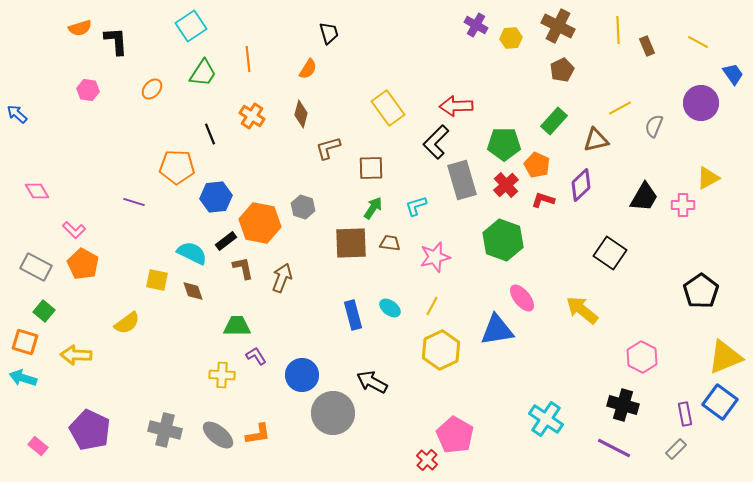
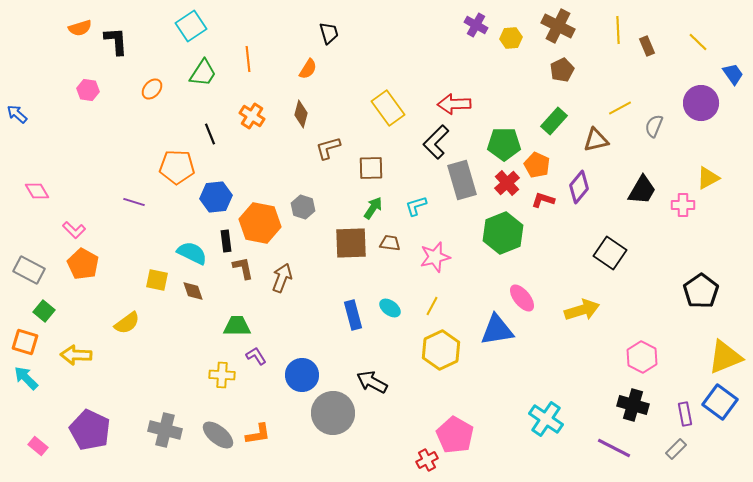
yellow line at (698, 42): rotated 15 degrees clockwise
red arrow at (456, 106): moved 2 px left, 2 px up
red cross at (506, 185): moved 1 px right, 2 px up
purple diamond at (581, 185): moved 2 px left, 2 px down; rotated 8 degrees counterclockwise
black trapezoid at (644, 197): moved 2 px left, 7 px up
green hexagon at (503, 240): moved 7 px up; rotated 18 degrees clockwise
black rectangle at (226, 241): rotated 60 degrees counterclockwise
gray rectangle at (36, 267): moved 7 px left, 3 px down
yellow arrow at (582, 310): rotated 124 degrees clockwise
cyan arrow at (23, 378): moved 3 px right; rotated 28 degrees clockwise
black cross at (623, 405): moved 10 px right
red cross at (427, 460): rotated 20 degrees clockwise
